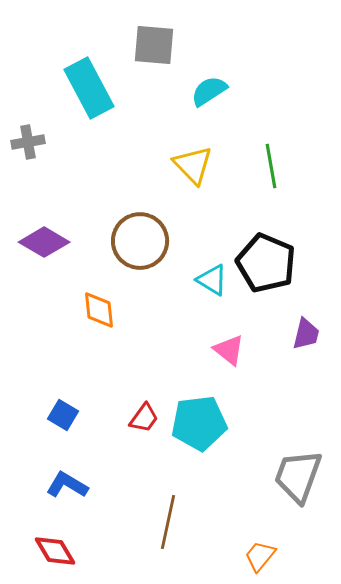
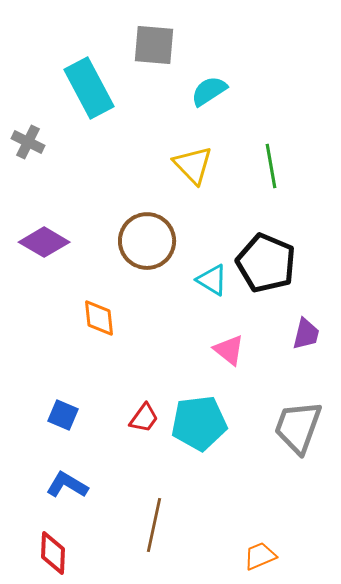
gray cross: rotated 36 degrees clockwise
brown circle: moved 7 px right
orange diamond: moved 8 px down
blue square: rotated 8 degrees counterclockwise
gray trapezoid: moved 49 px up
brown line: moved 14 px left, 3 px down
red diamond: moved 2 px left, 2 px down; rotated 33 degrees clockwise
orange trapezoid: rotated 28 degrees clockwise
